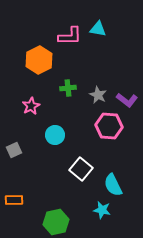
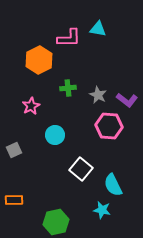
pink L-shape: moved 1 px left, 2 px down
